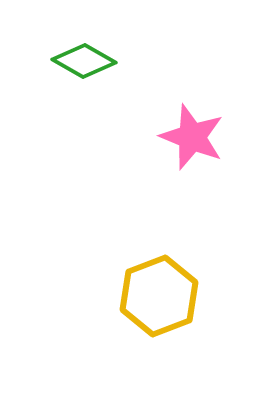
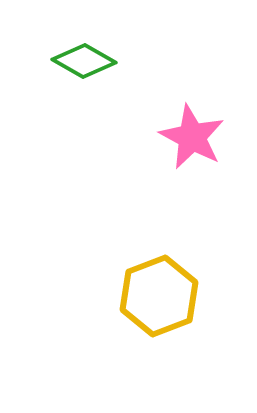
pink star: rotated 6 degrees clockwise
